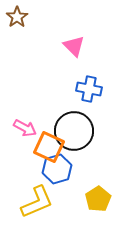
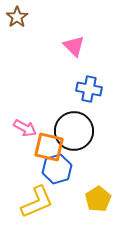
orange square: rotated 12 degrees counterclockwise
